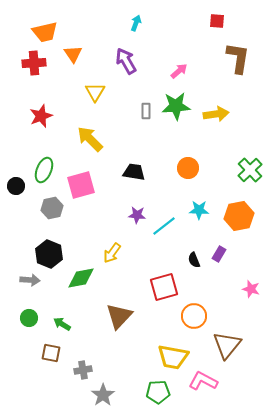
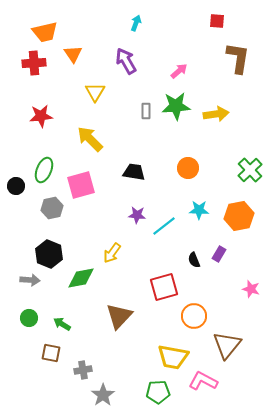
red star at (41, 116): rotated 15 degrees clockwise
